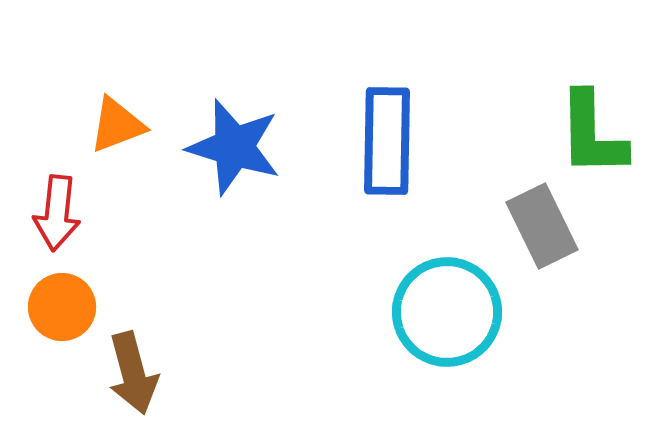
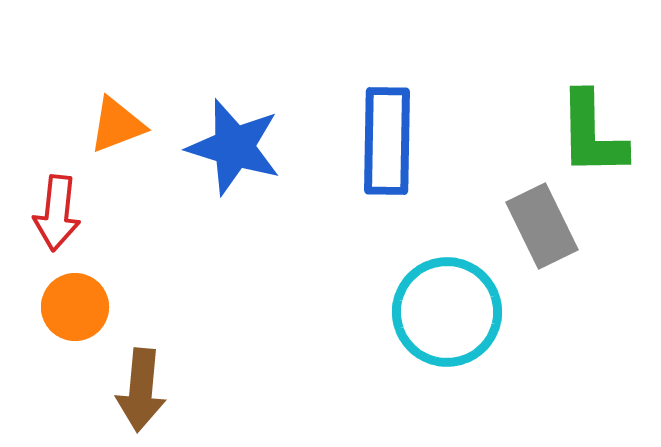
orange circle: moved 13 px right
brown arrow: moved 8 px right, 17 px down; rotated 20 degrees clockwise
